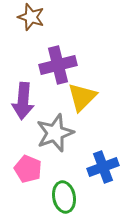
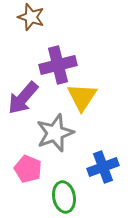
yellow triangle: rotated 12 degrees counterclockwise
purple arrow: moved 3 px up; rotated 36 degrees clockwise
